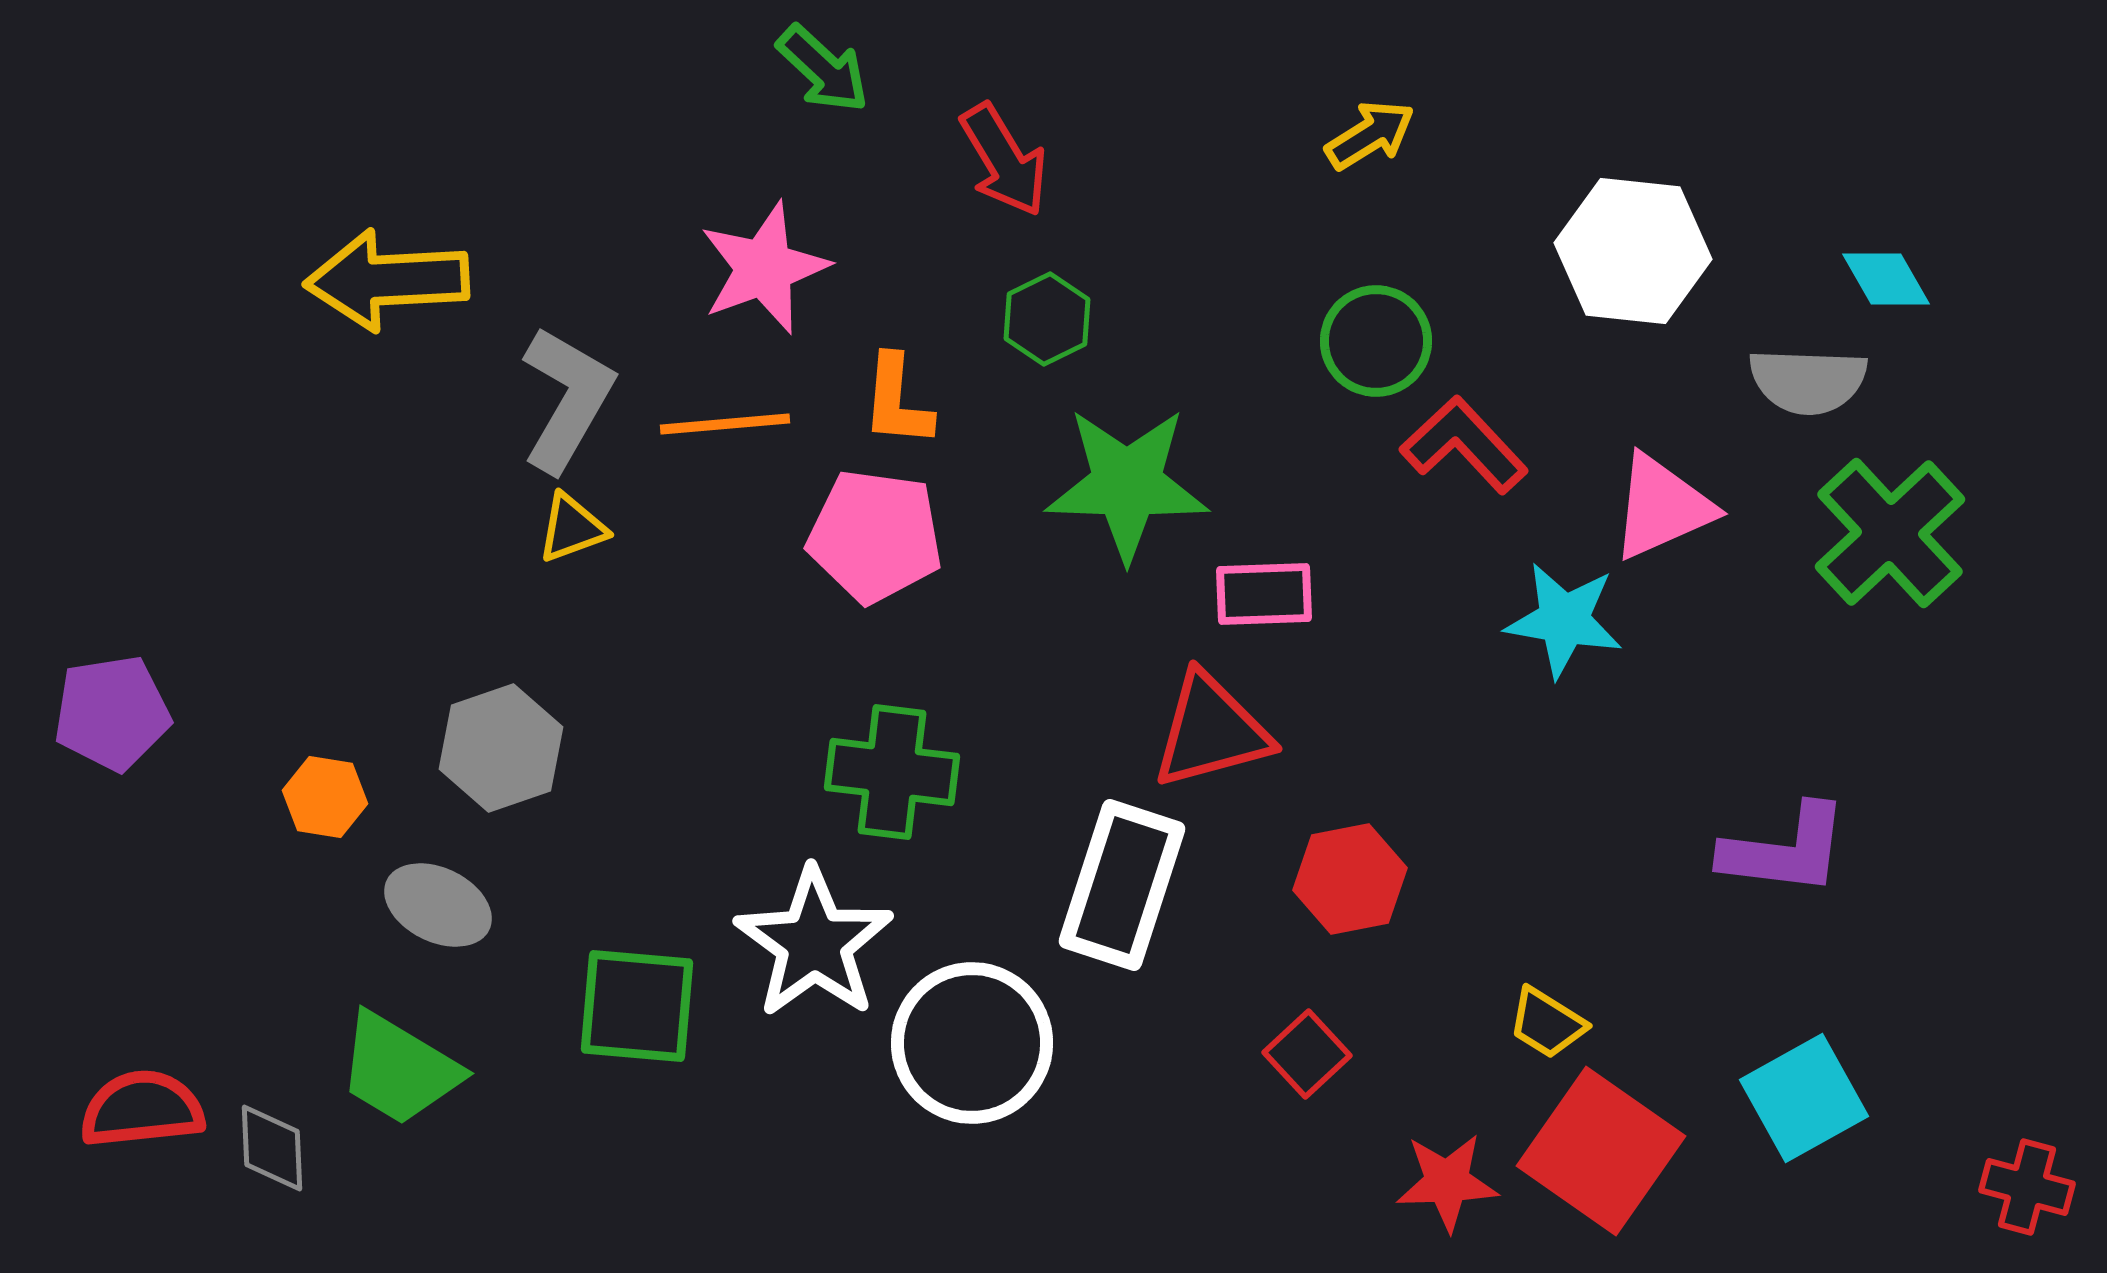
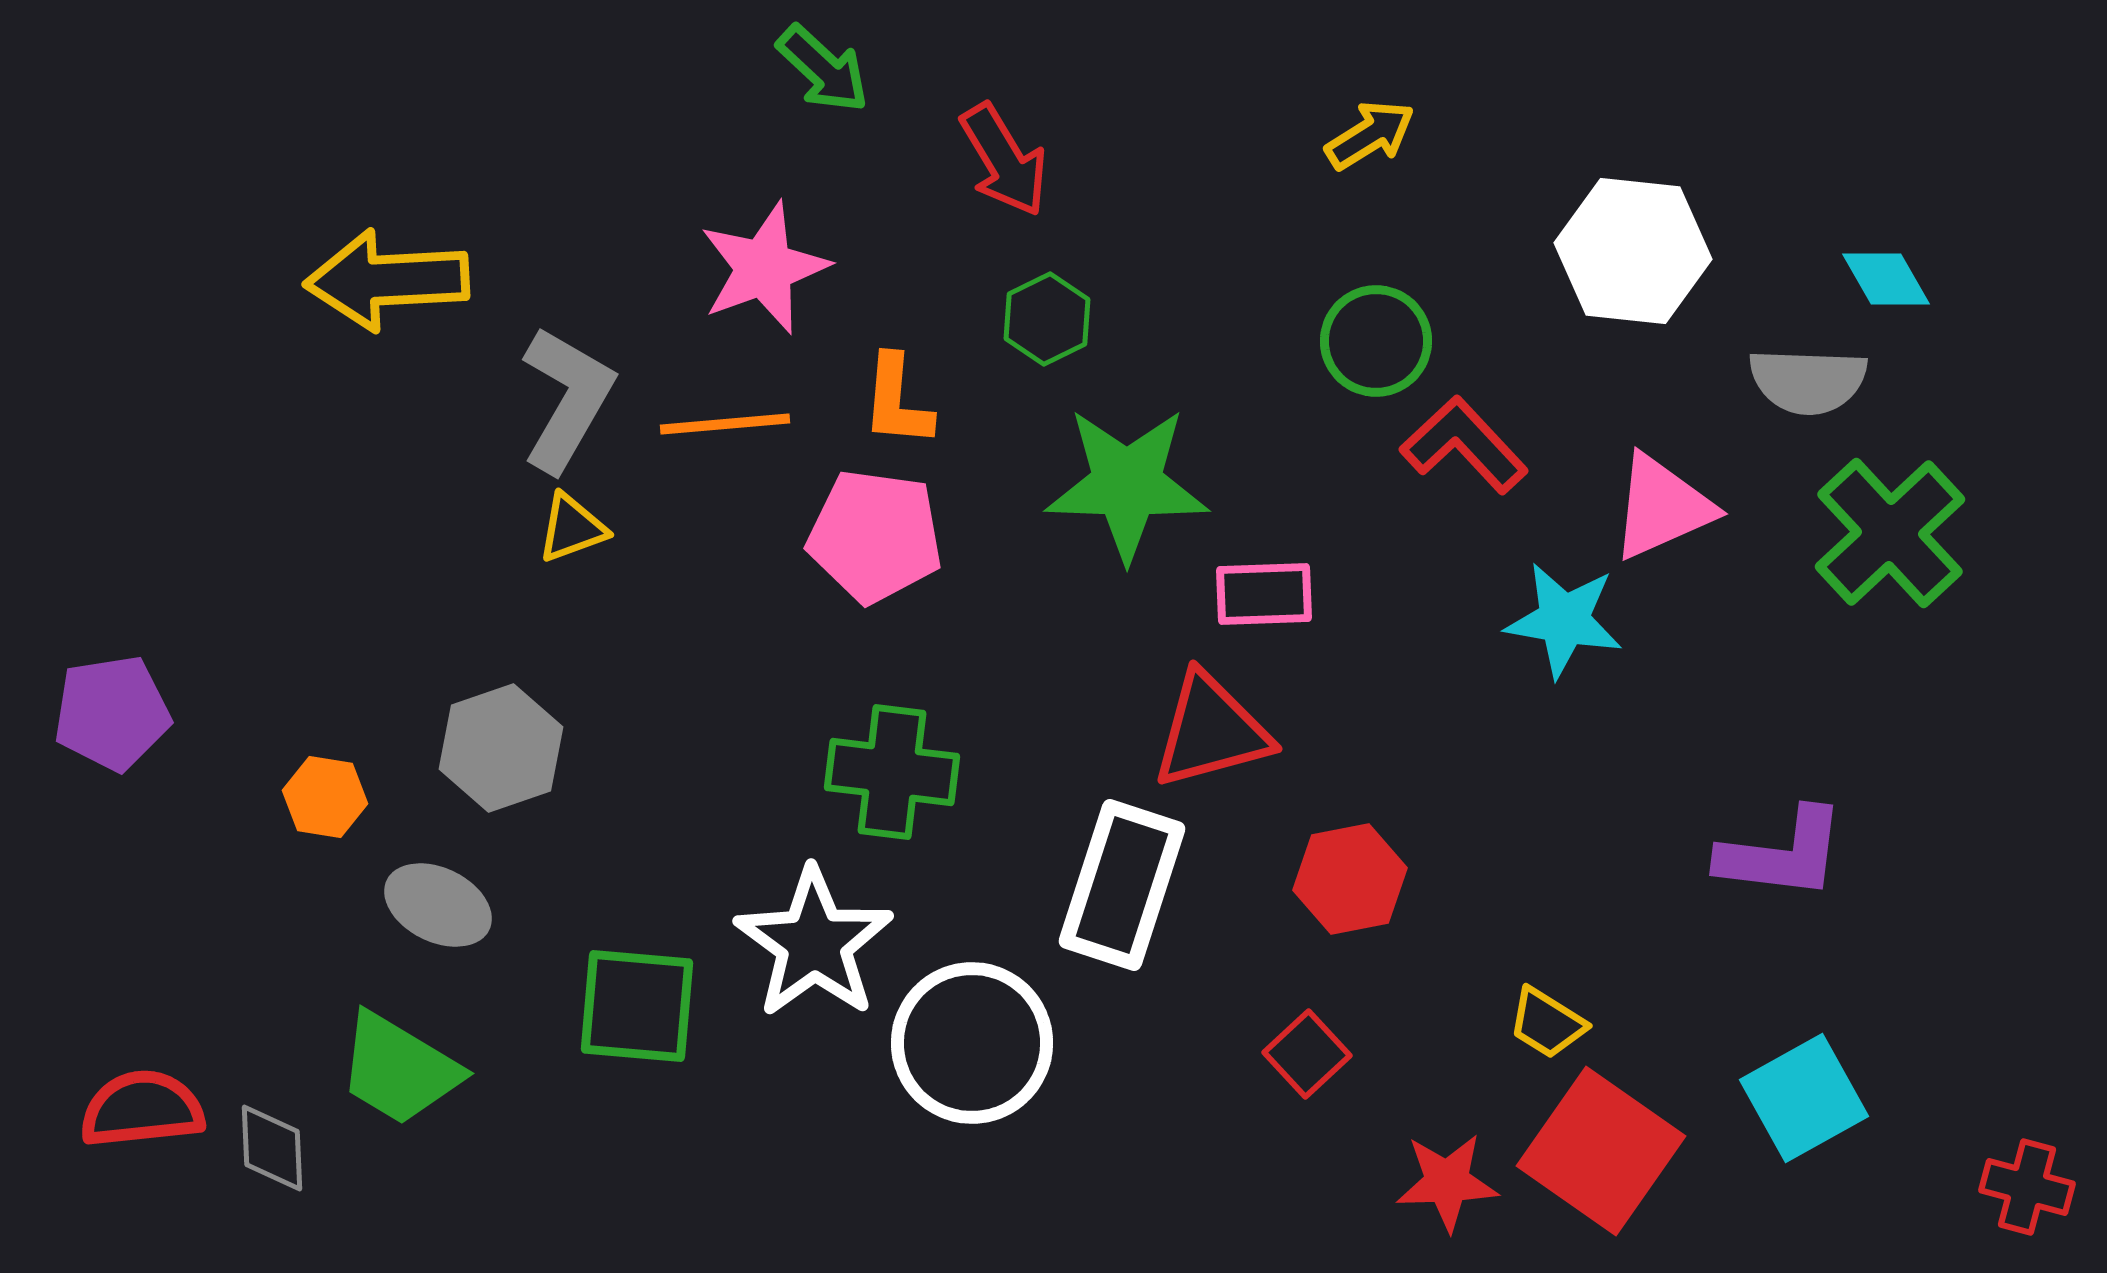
purple L-shape at (1785, 850): moved 3 px left, 4 px down
